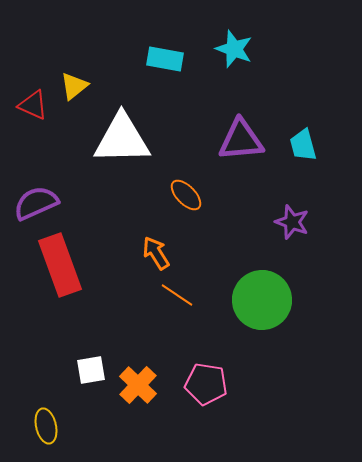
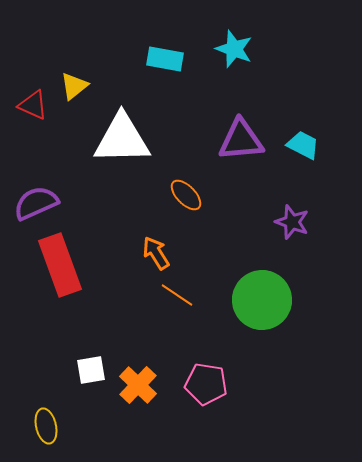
cyan trapezoid: rotated 132 degrees clockwise
